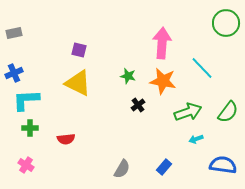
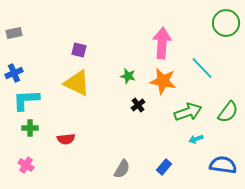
yellow triangle: moved 1 px left
